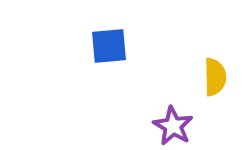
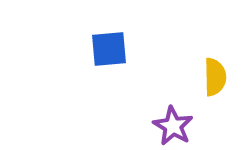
blue square: moved 3 px down
